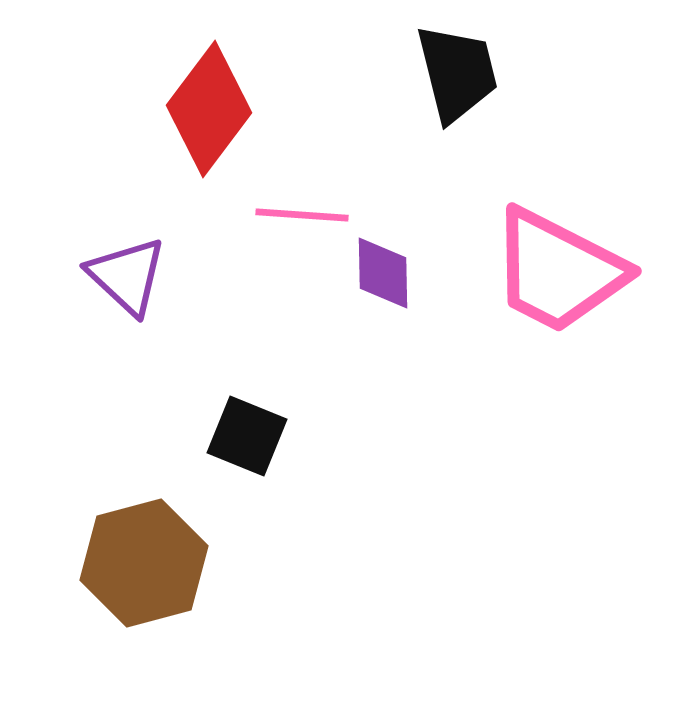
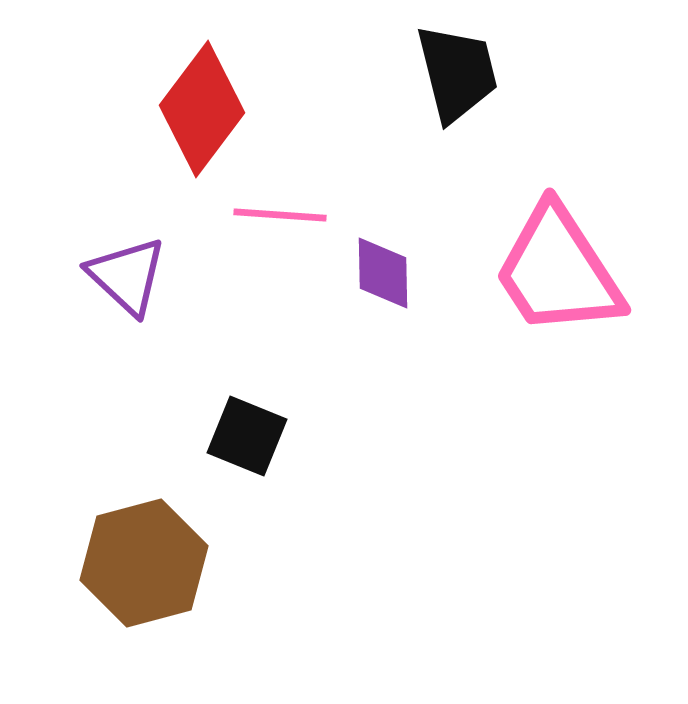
red diamond: moved 7 px left
pink line: moved 22 px left
pink trapezoid: rotated 30 degrees clockwise
